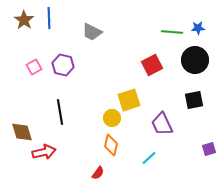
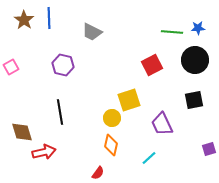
pink square: moved 23 px left
